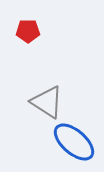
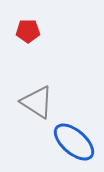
gray triangle: moved 10 px left
